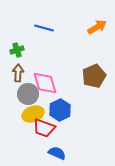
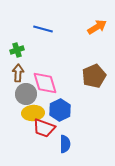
blue line: moved 1 px left, 1 px down
gray circle: moved 2 px left
yellow ellipse: moved 1 px up; rotated 15 degrees clockwise
blue semicircle: moved 8 px right, 9 px up; rotated 66 degrees clockwise
